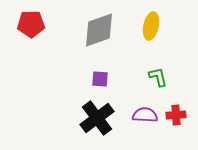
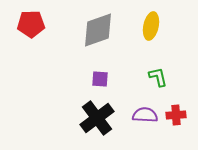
gray diamond: moved 1 px left
